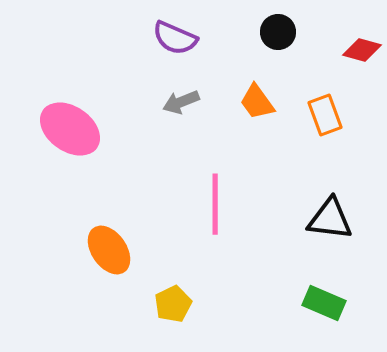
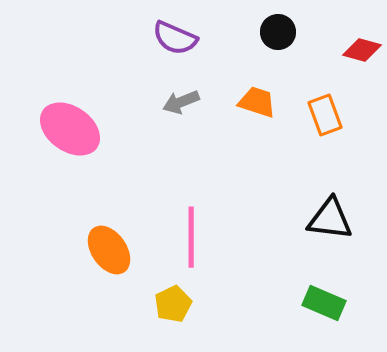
orange trapezoid: rotated 144 degrees clockwise
pink line: moved 24 px left, 33 px down
